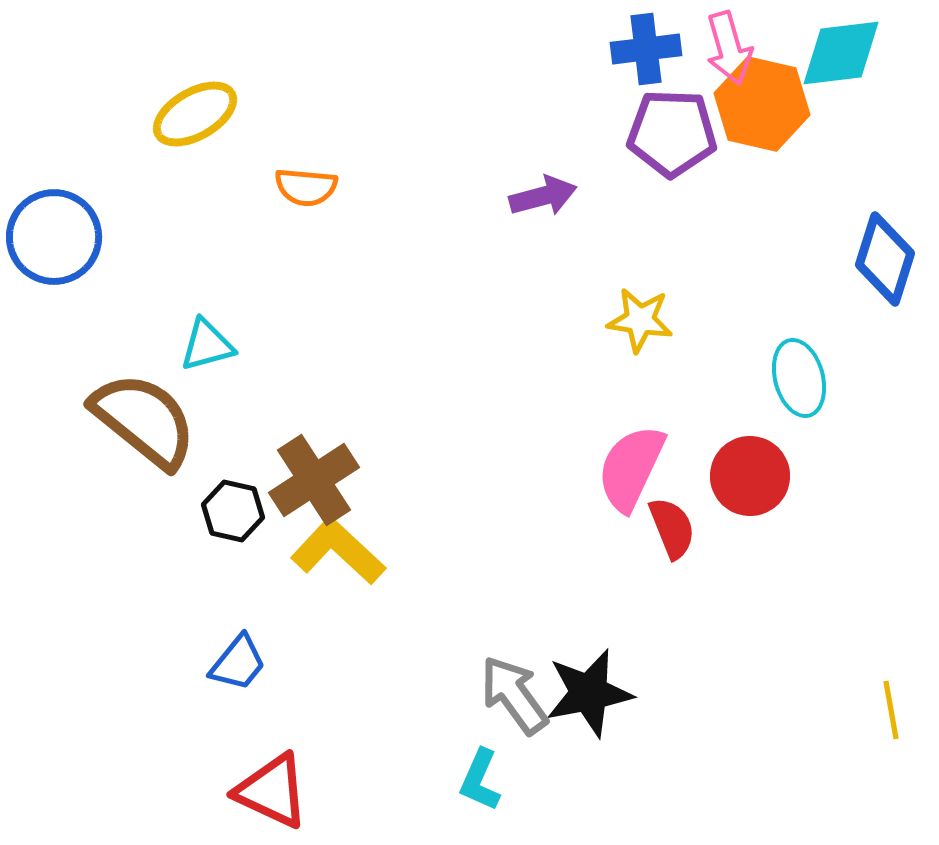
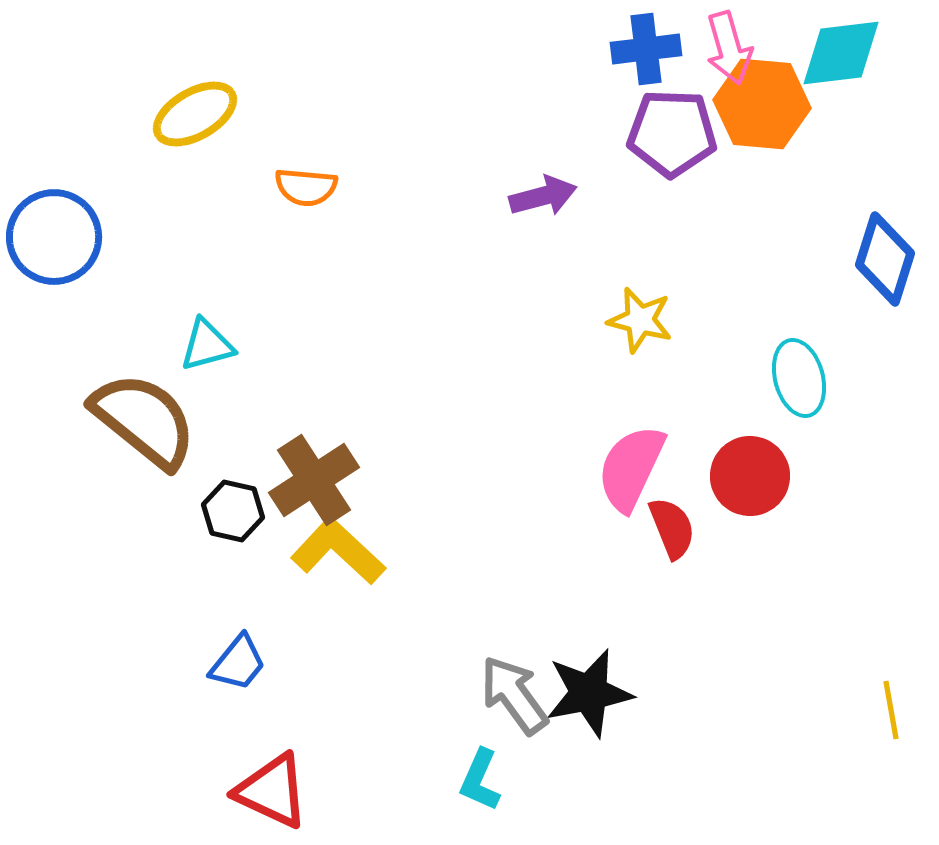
orange hexagon: rotated 8 degrees counterclockwise
yellow star: rotated 6 degrees clockwise
